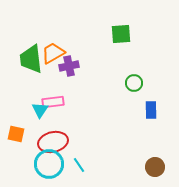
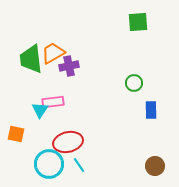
green square: moved 17 px right, 12 px up
red ellipse: moved 15 px right
brown circle: moved 1 px up
